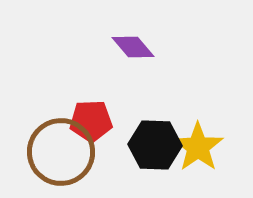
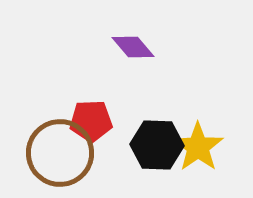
black hexagon: moved 2 px right
brown circle: moved 1 px left, 1 px down
